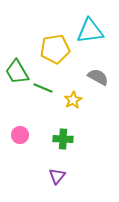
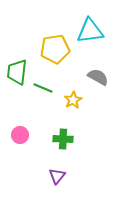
green trapezoid: rotated 36 degrees clockwise
